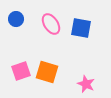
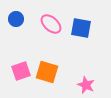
pink ellipse: rotated 15 degrees counterclockwise
pink star: moved 1 px down
